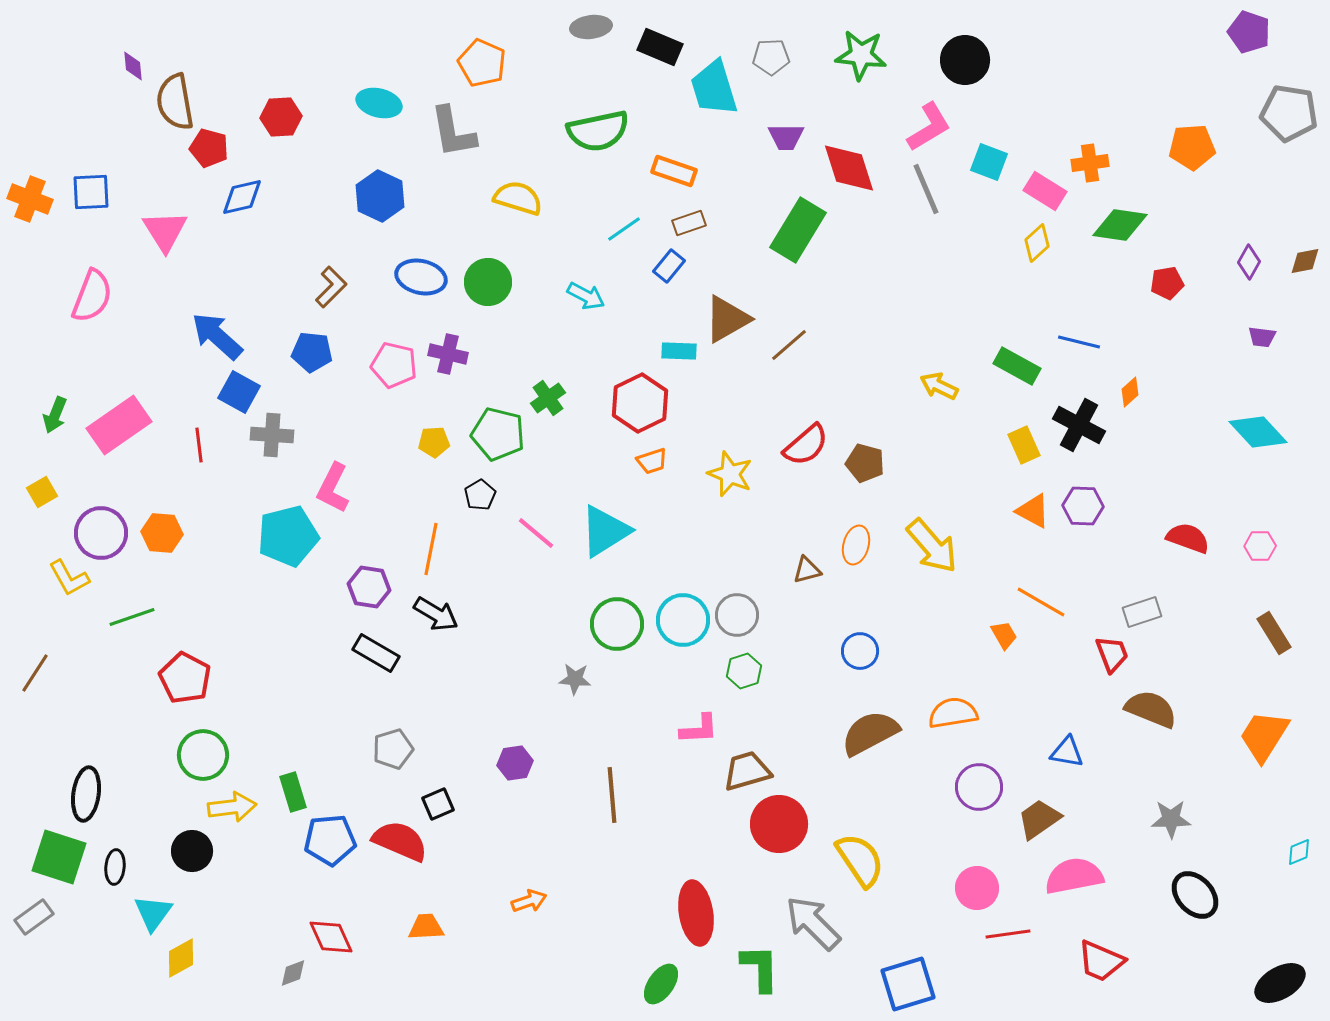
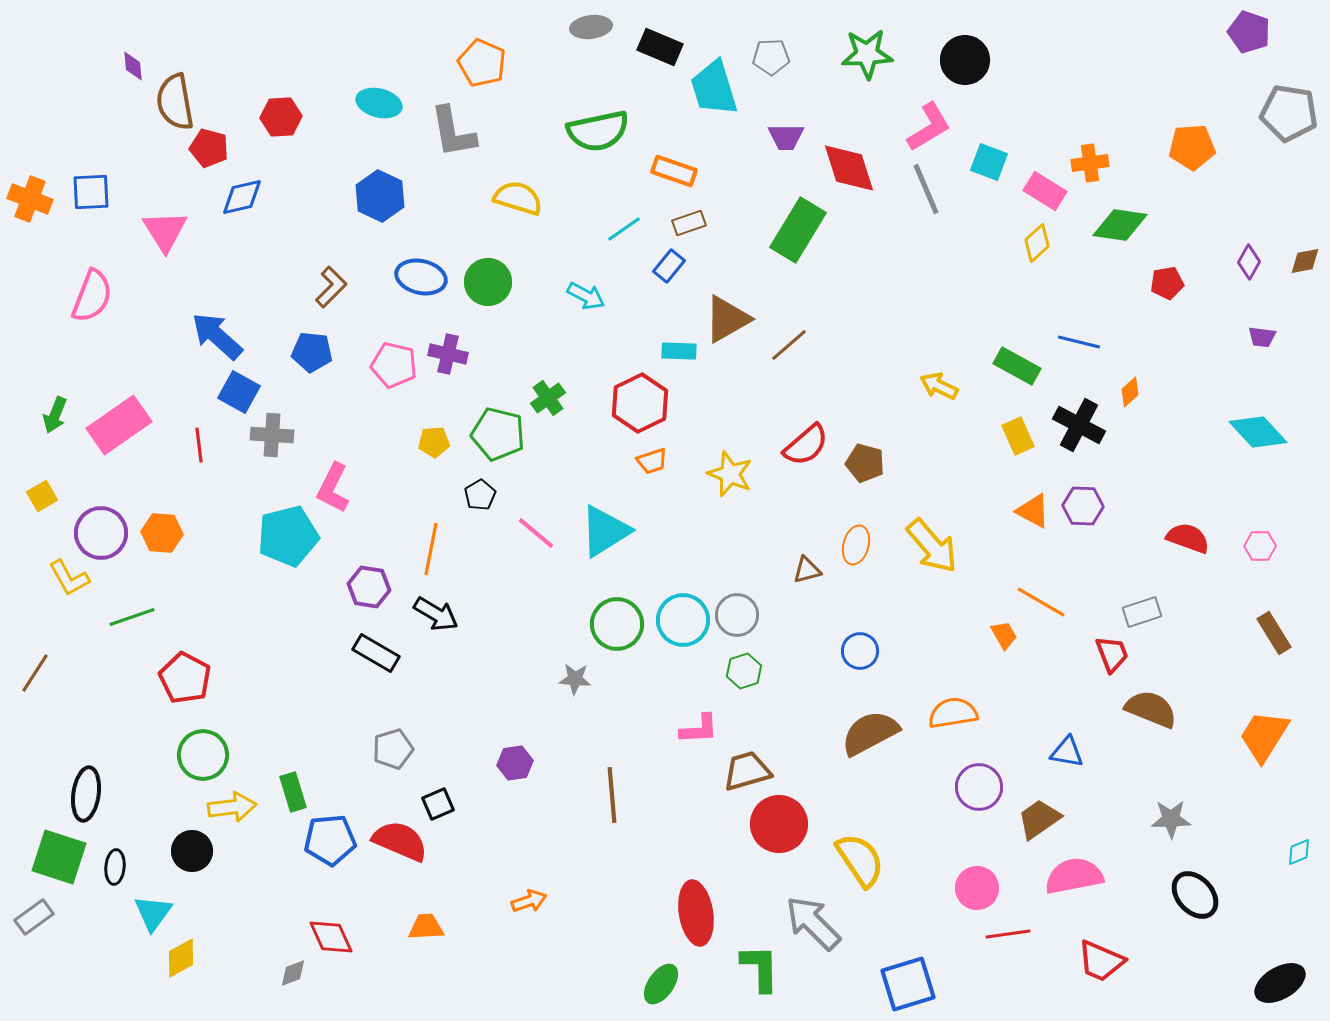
green star at (861, 55): moved 6 px right, 1 px up; rotated 9 degrees counterclockwise
yellow rectangle at (1024, 445): moved 6 px left, 9 px up
yellow square at (42, 492): moved 4 px down
